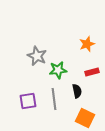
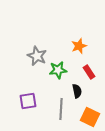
orange star: moved 8 px left, 2 px down
red rectangle: moved 3 px left; rotated 72 degrees clockwise
gray line: moved 7 px right, 10 px down; rotated 10 degrees clockwise
orange square: moved 5 px right, 1 px up
